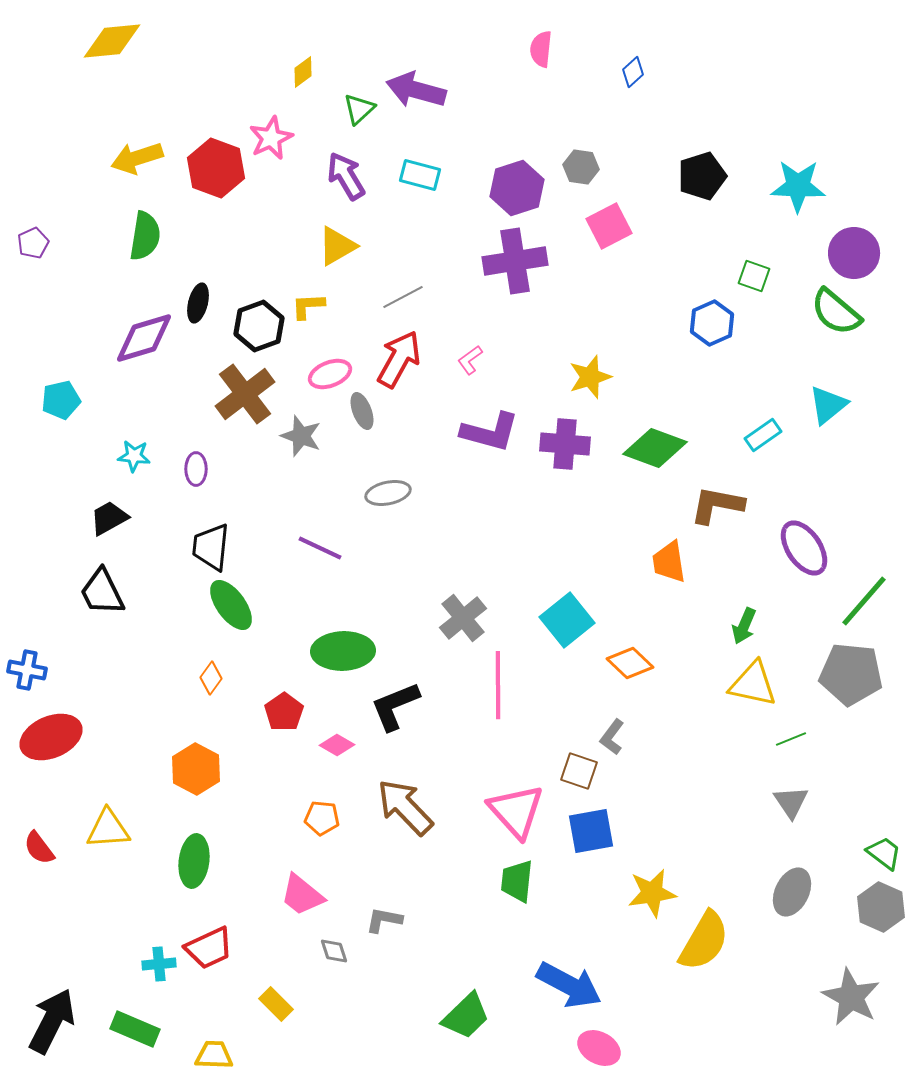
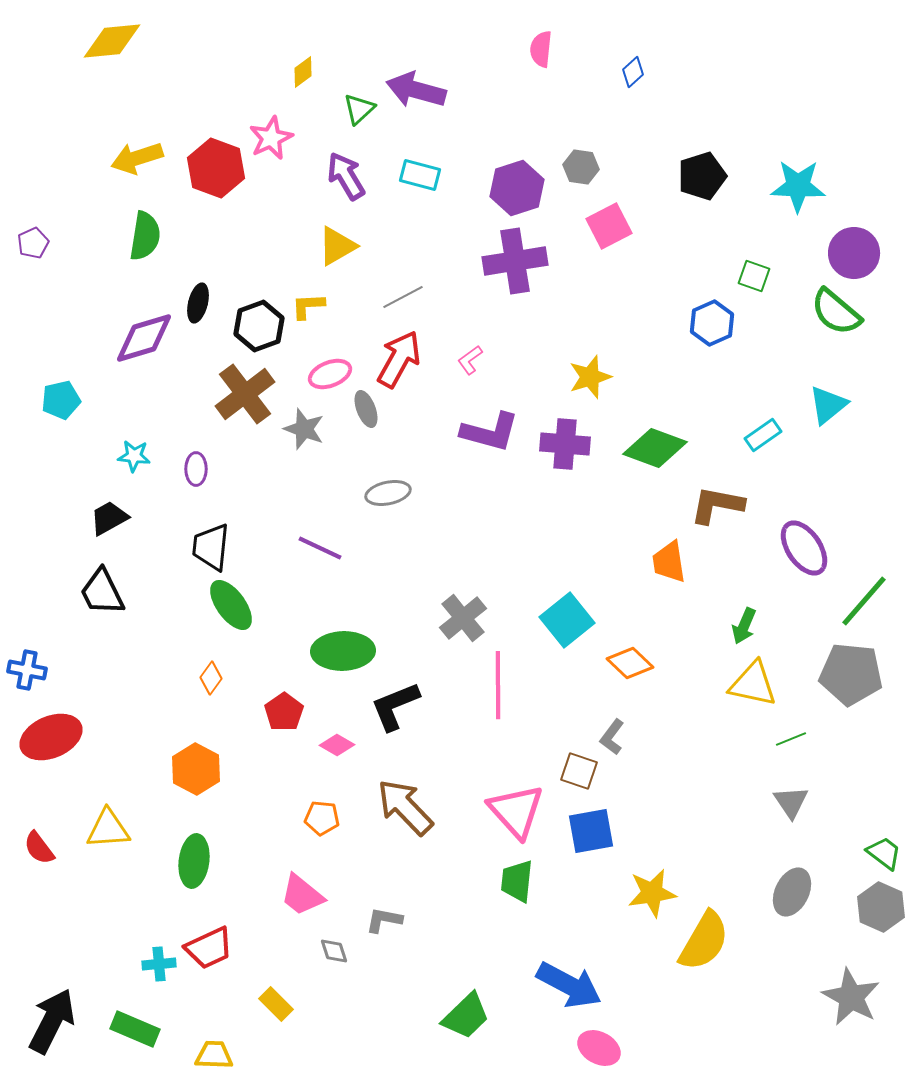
gray ellipse at (362, 411): moved 4 px right, 2 px up
gray star at (301, 436): moved 3 px right, 7 px up
